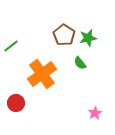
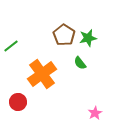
red circle: moved 2 px right, 1 px up
